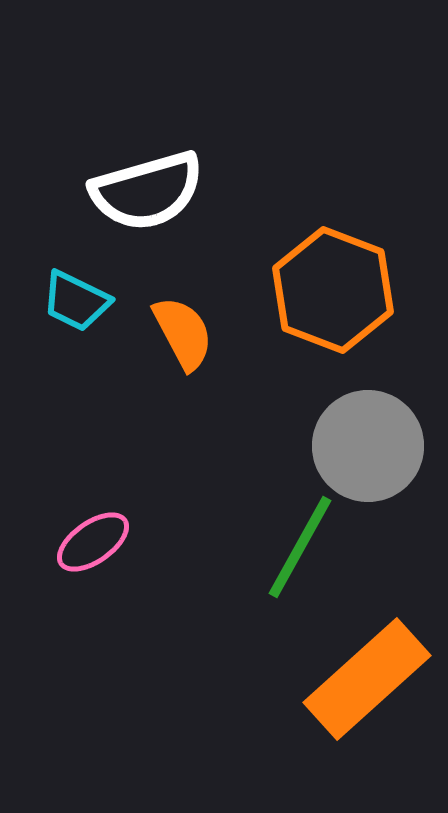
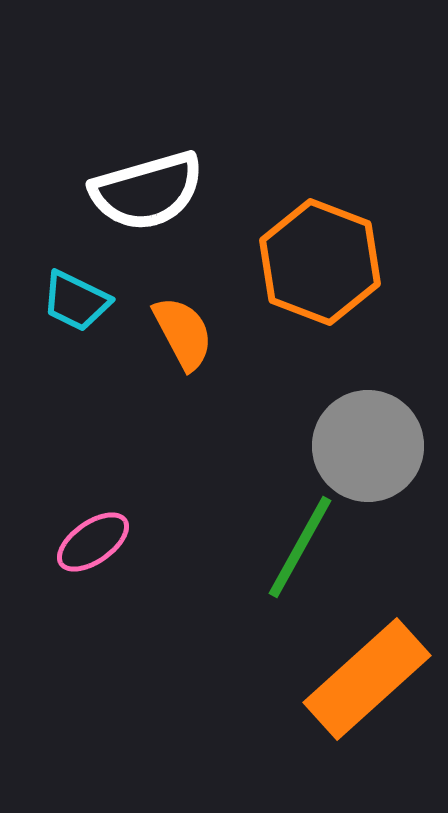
orange hexagon: moved 13 px left, 28 px up
